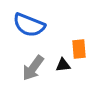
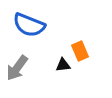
orange rectangle: moved 1 px right, 2 px down; rotated 18 degrees counterclockwise
gray arrow: moved 16 px left
